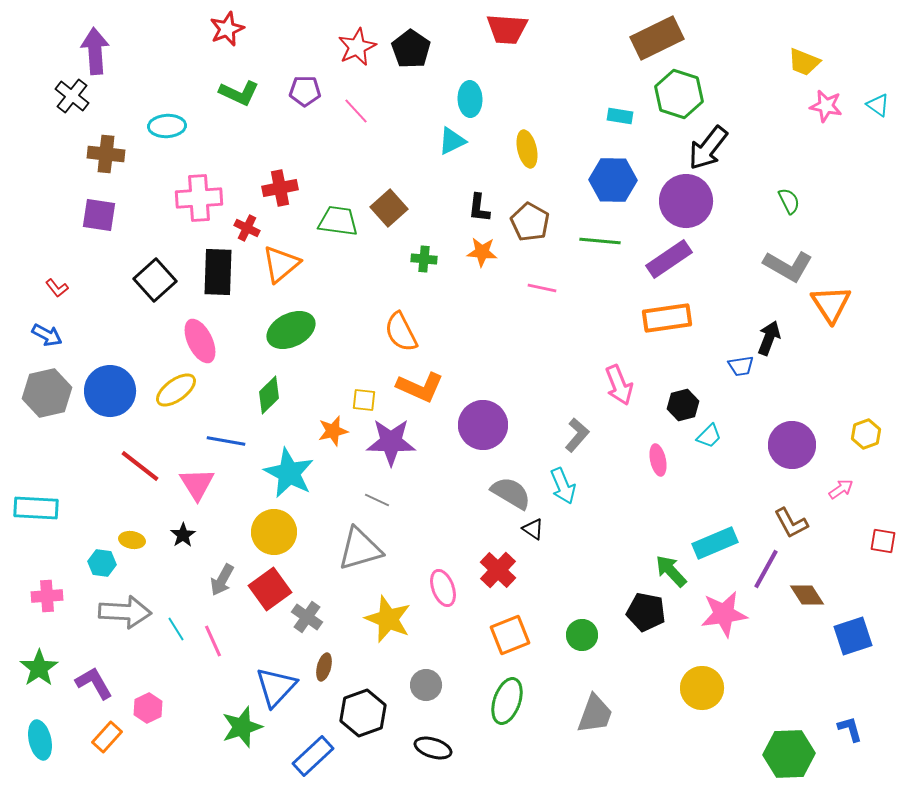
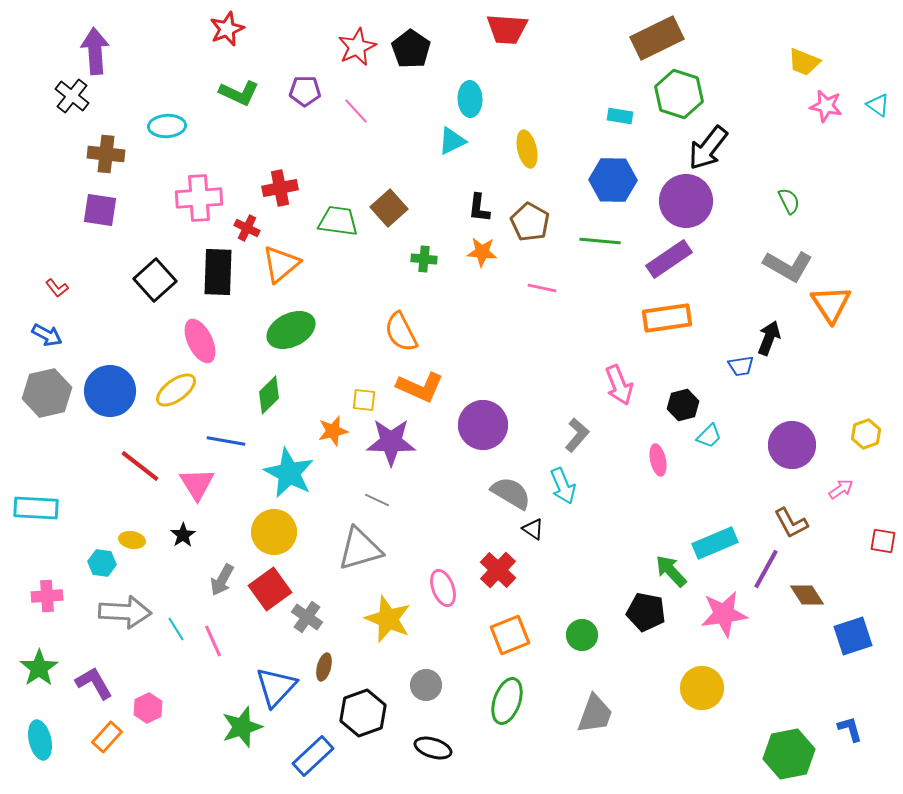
purple square at (99, 215): moved 1 px right, 5 px up
green hexagon at (789, 754): rotated 9 degrees counterclockwise
